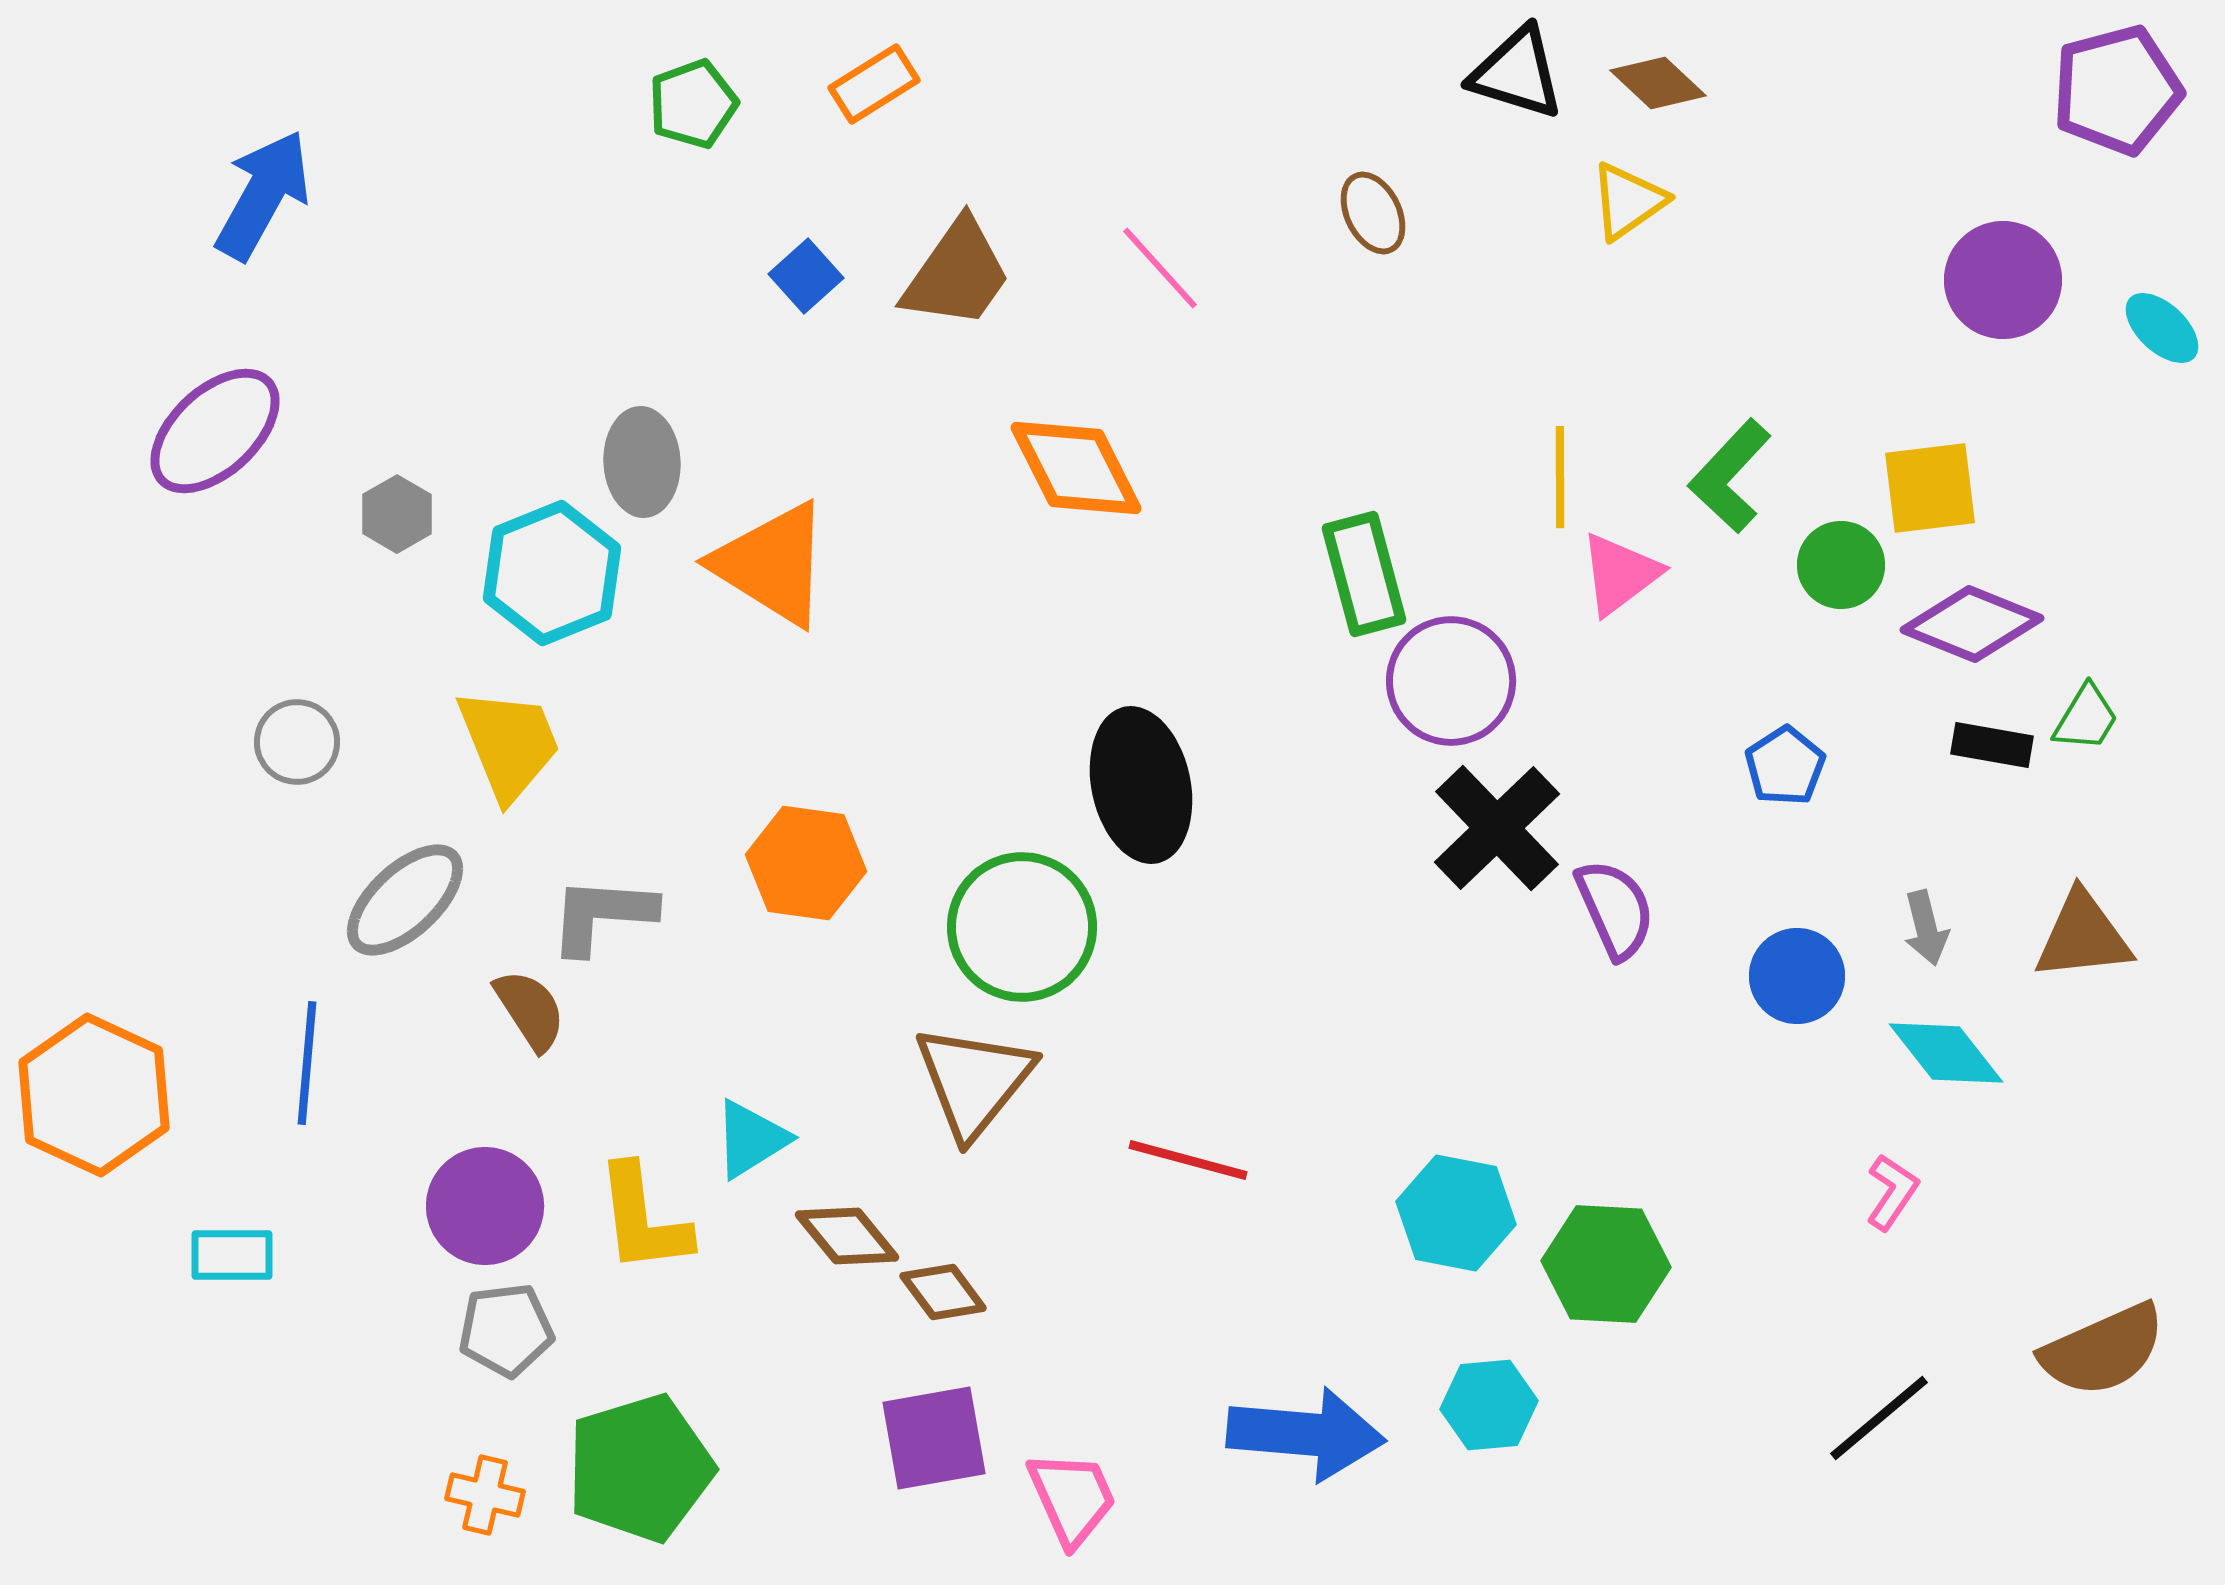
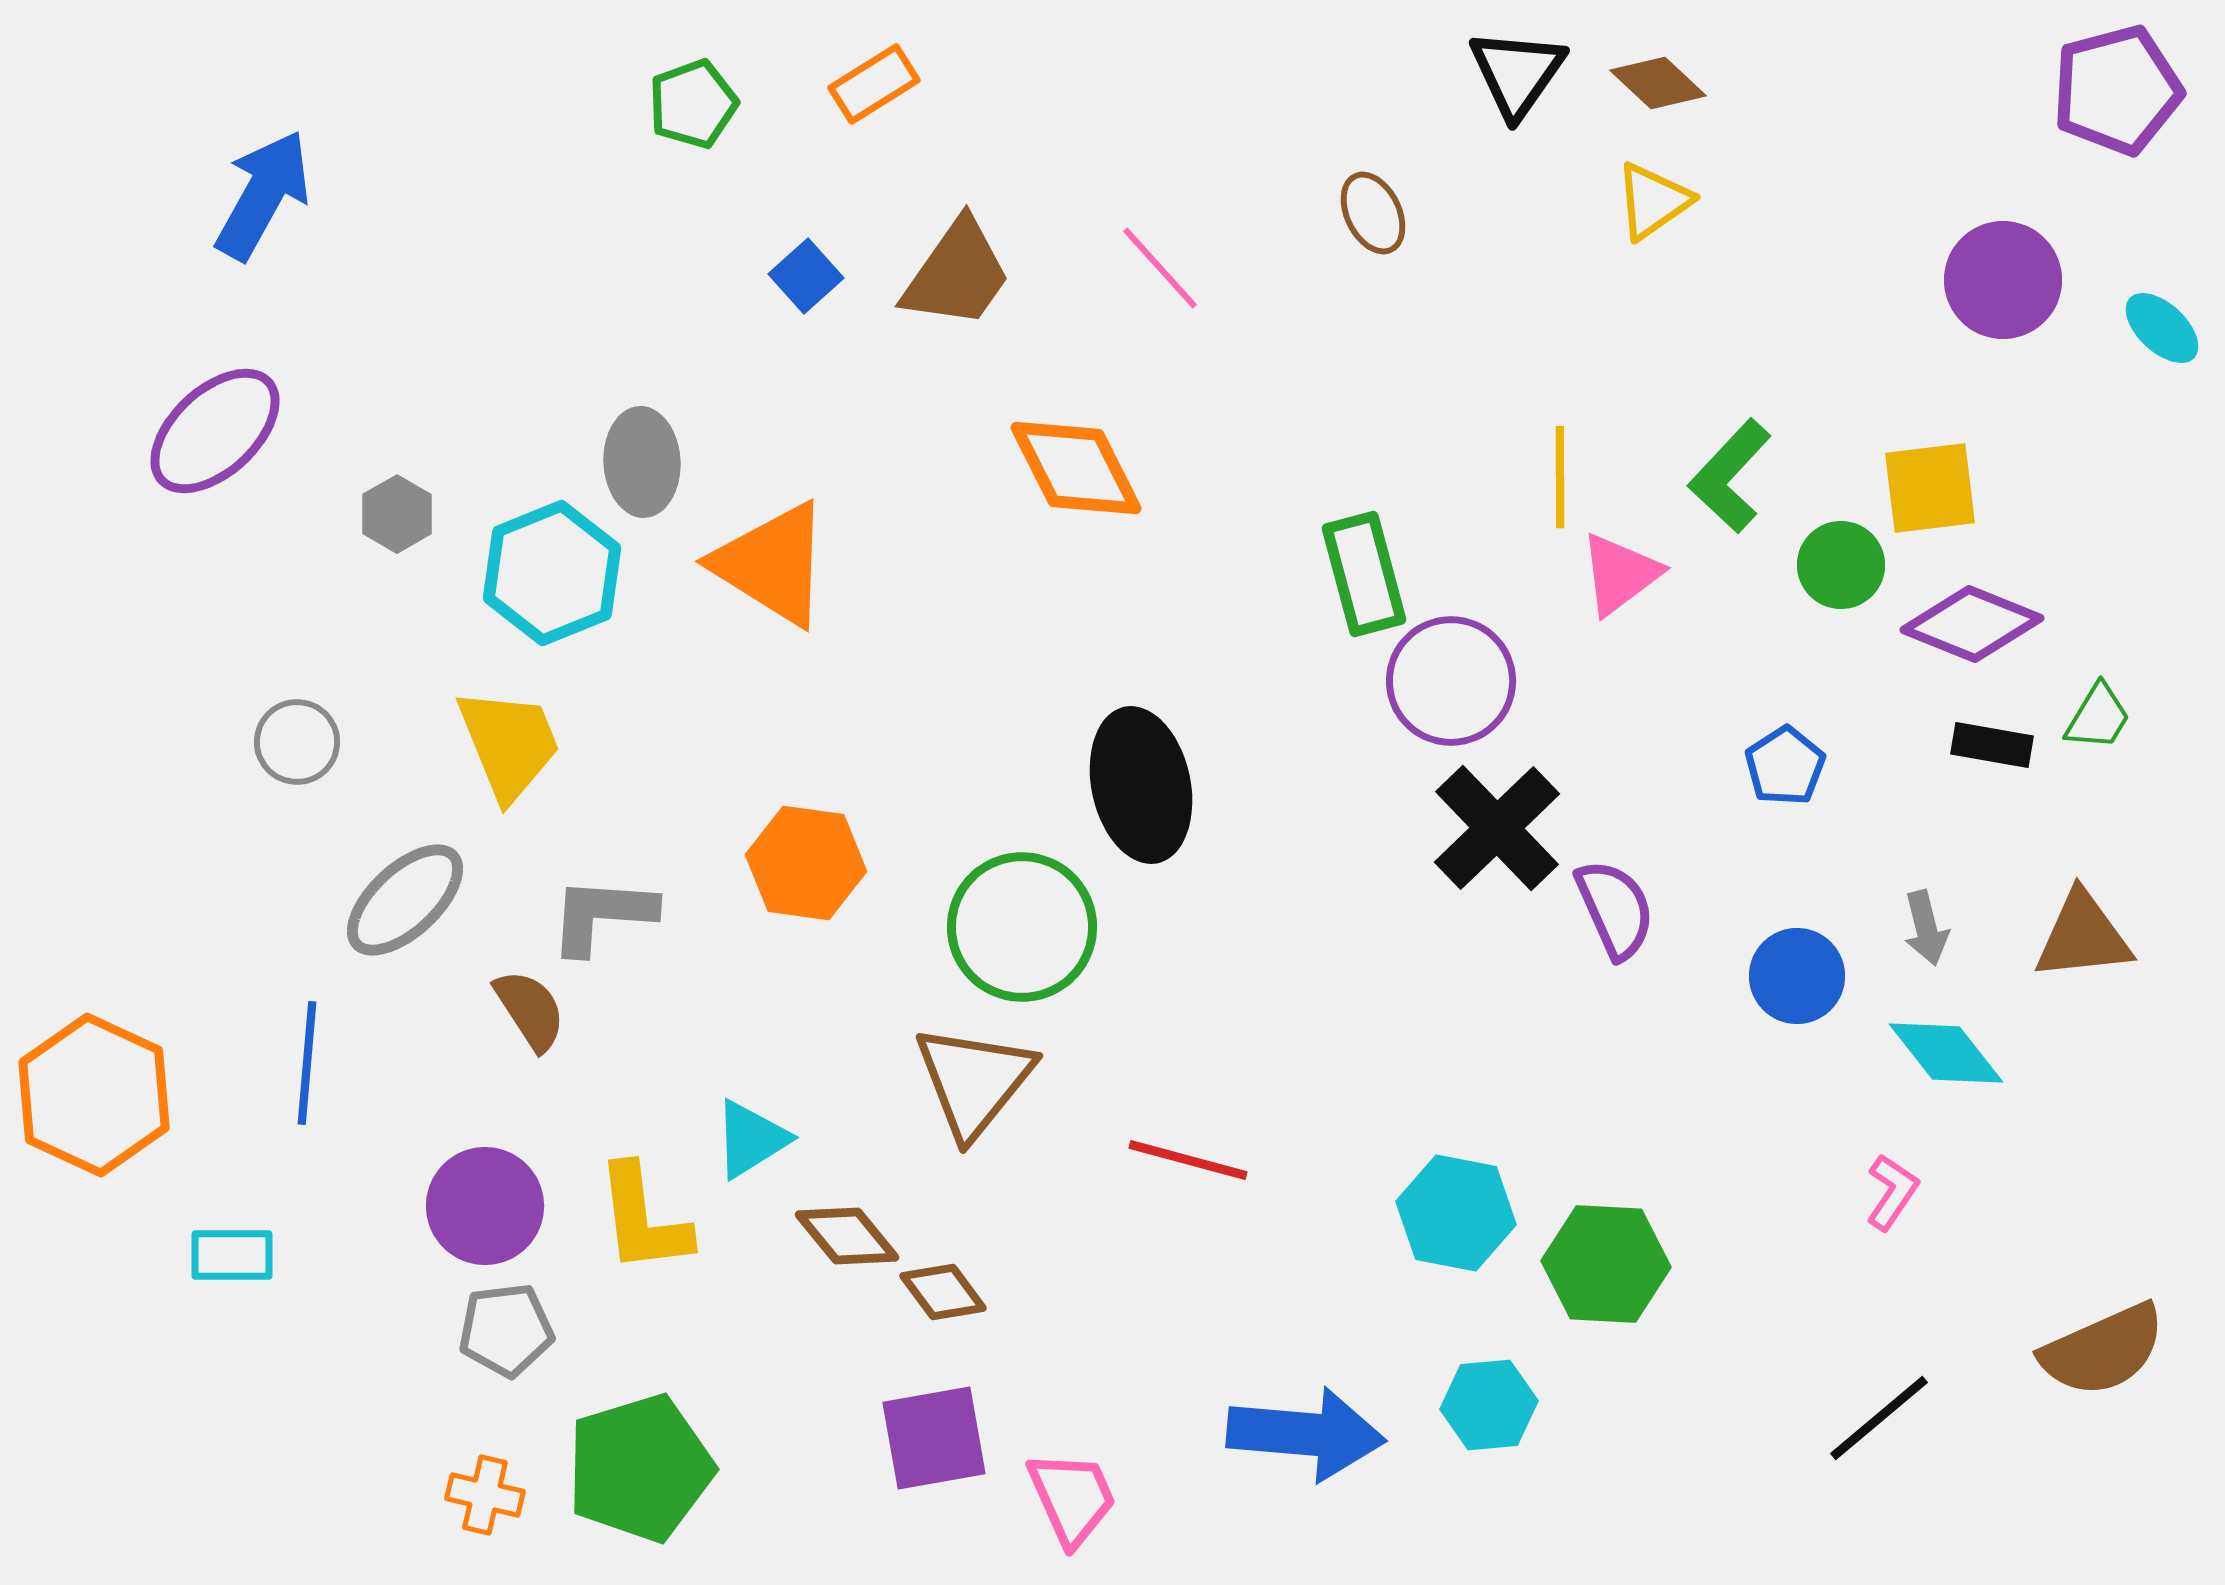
black triangle at (1517, 73): rotated 48 degrees clockwise
yellow triangle at (1628, 201): moved 25 px right
green trapezoid at (2086, 718): moved 12 px right, 1 px up
